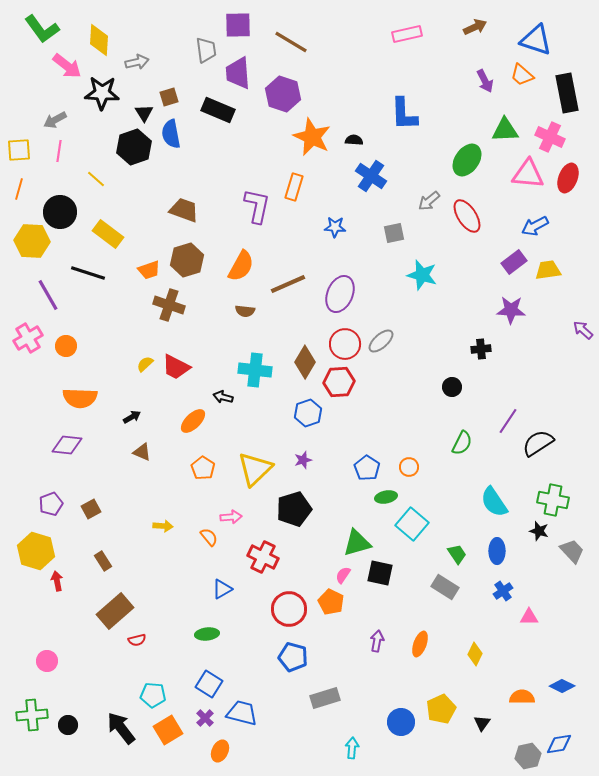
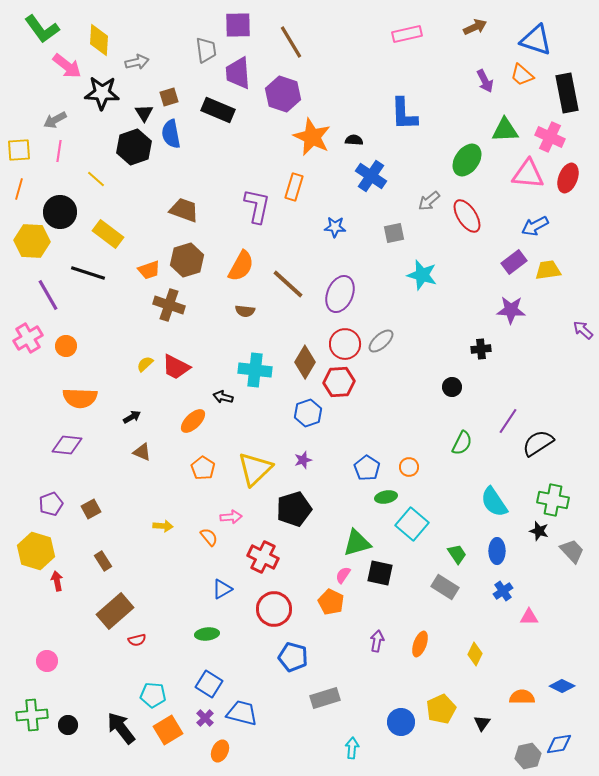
brown line at (291, 42): rotated 28 degrees clockwise
brown line at (288, 284): rotated 66 degrees clockwise
red circle at (289, 609): moved 15 px left
